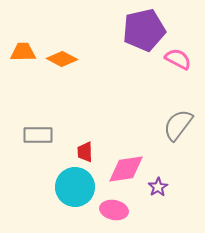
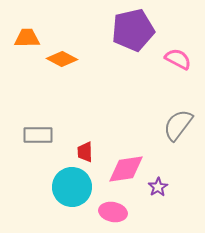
purple pentagon: moved 11 px left
orange trapezoid: moved 4 px right, 14 px up
cyan circle: moved 3 px left
pink ellipse: moved 1 px left, 2 px down
